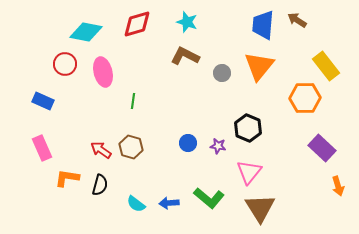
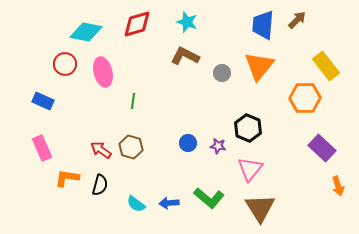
brown arrow: rotated 102 degrees clockwise
pink triangle: moved 1 px right, 3 px up
